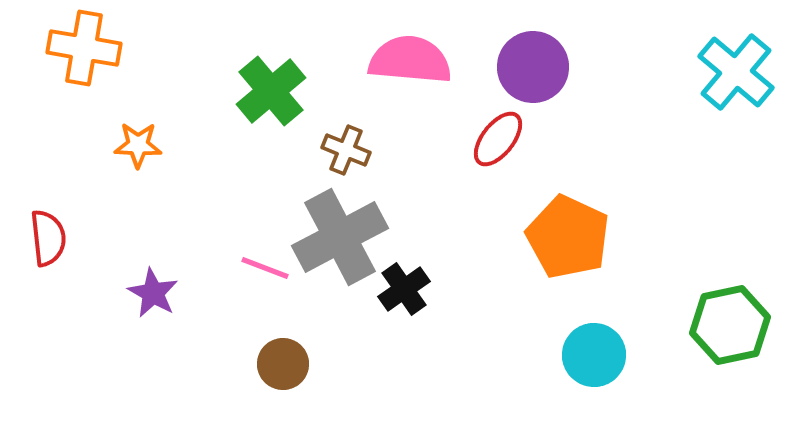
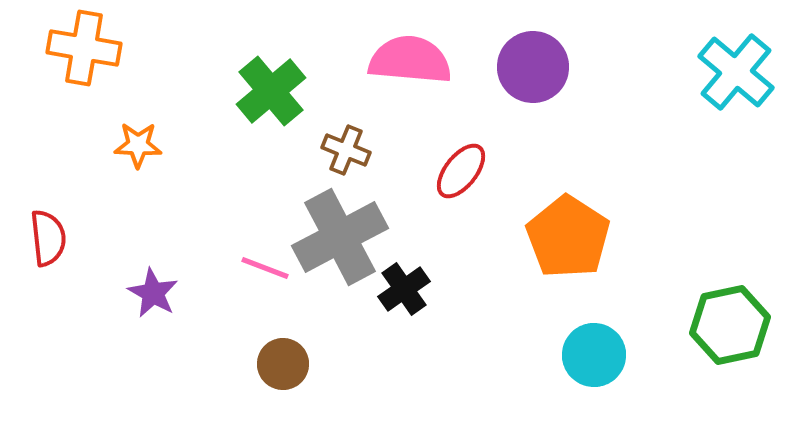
red ellipse: moved 37 px left, 32 px down
orange pentagon: rotated 8 degrees clockwise
